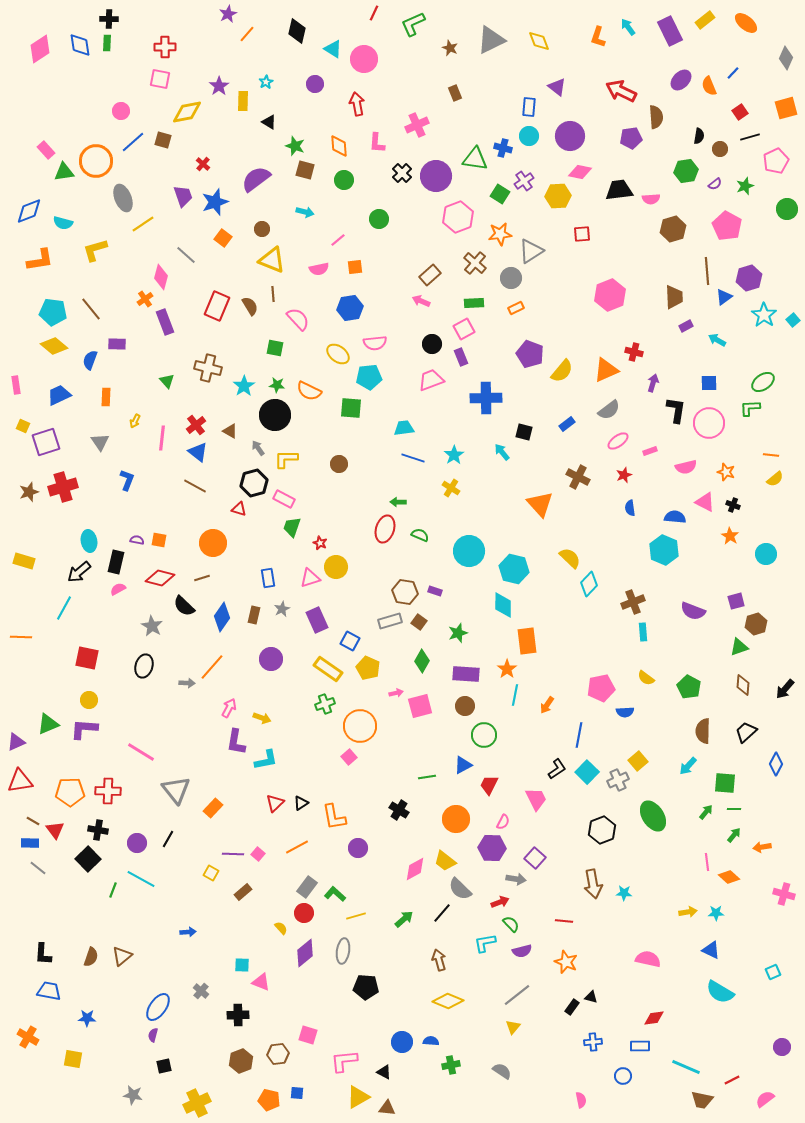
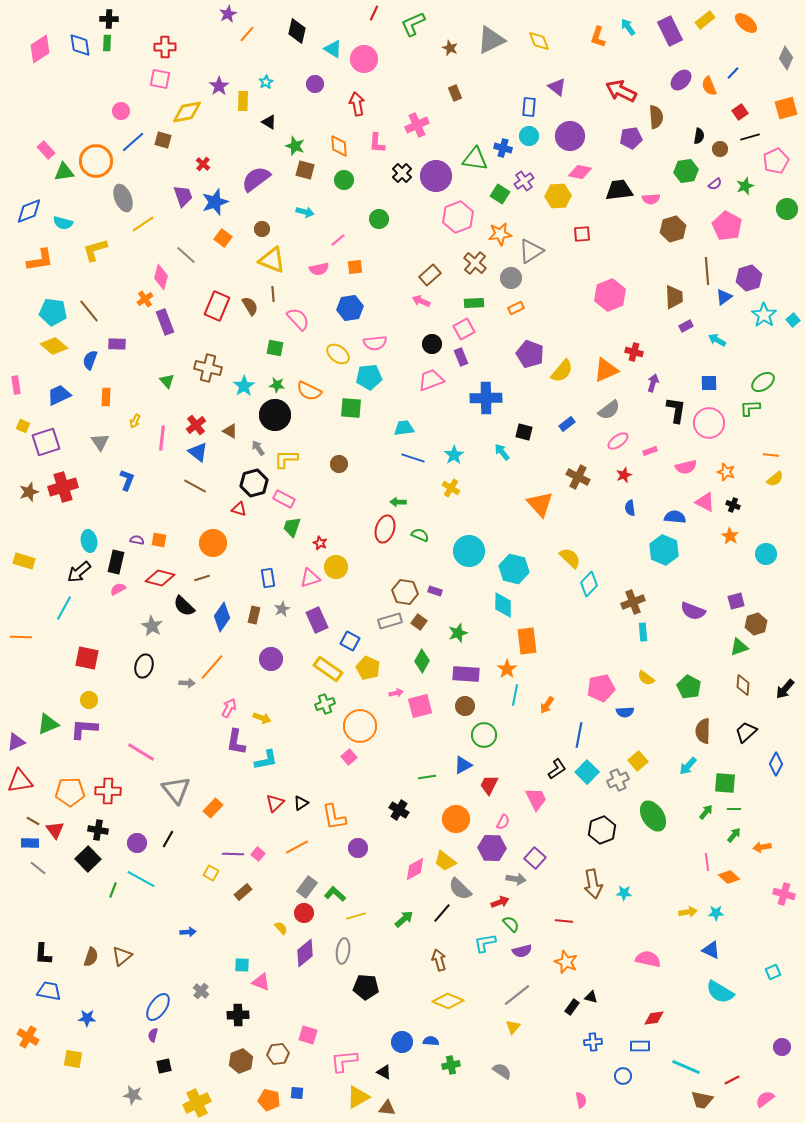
brown line at (91, 309): moved 2 px left, 2 px down
